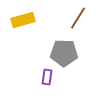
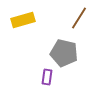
brown line: moved 1 px right
gray pentagon: rotated 12 degrees clockwise
